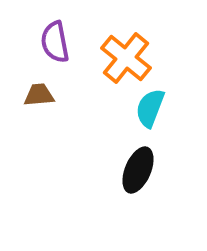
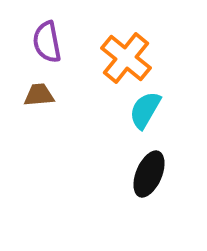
purple semicircle: moved 8 px left
cyan semicircle: moved 5 px left, 2 px down; rotated 9 degrees clockwise
black ellipse: moved 11 px right, 4 px down
